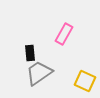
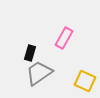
pink rectangle: moved 4 px down
black rectangle: rotated 21 degrees clockwise
